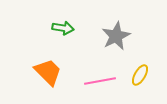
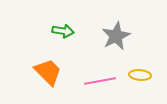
green arrow: moved 3 px down
yellow ellipse: rotated 65 degrees clockwise
